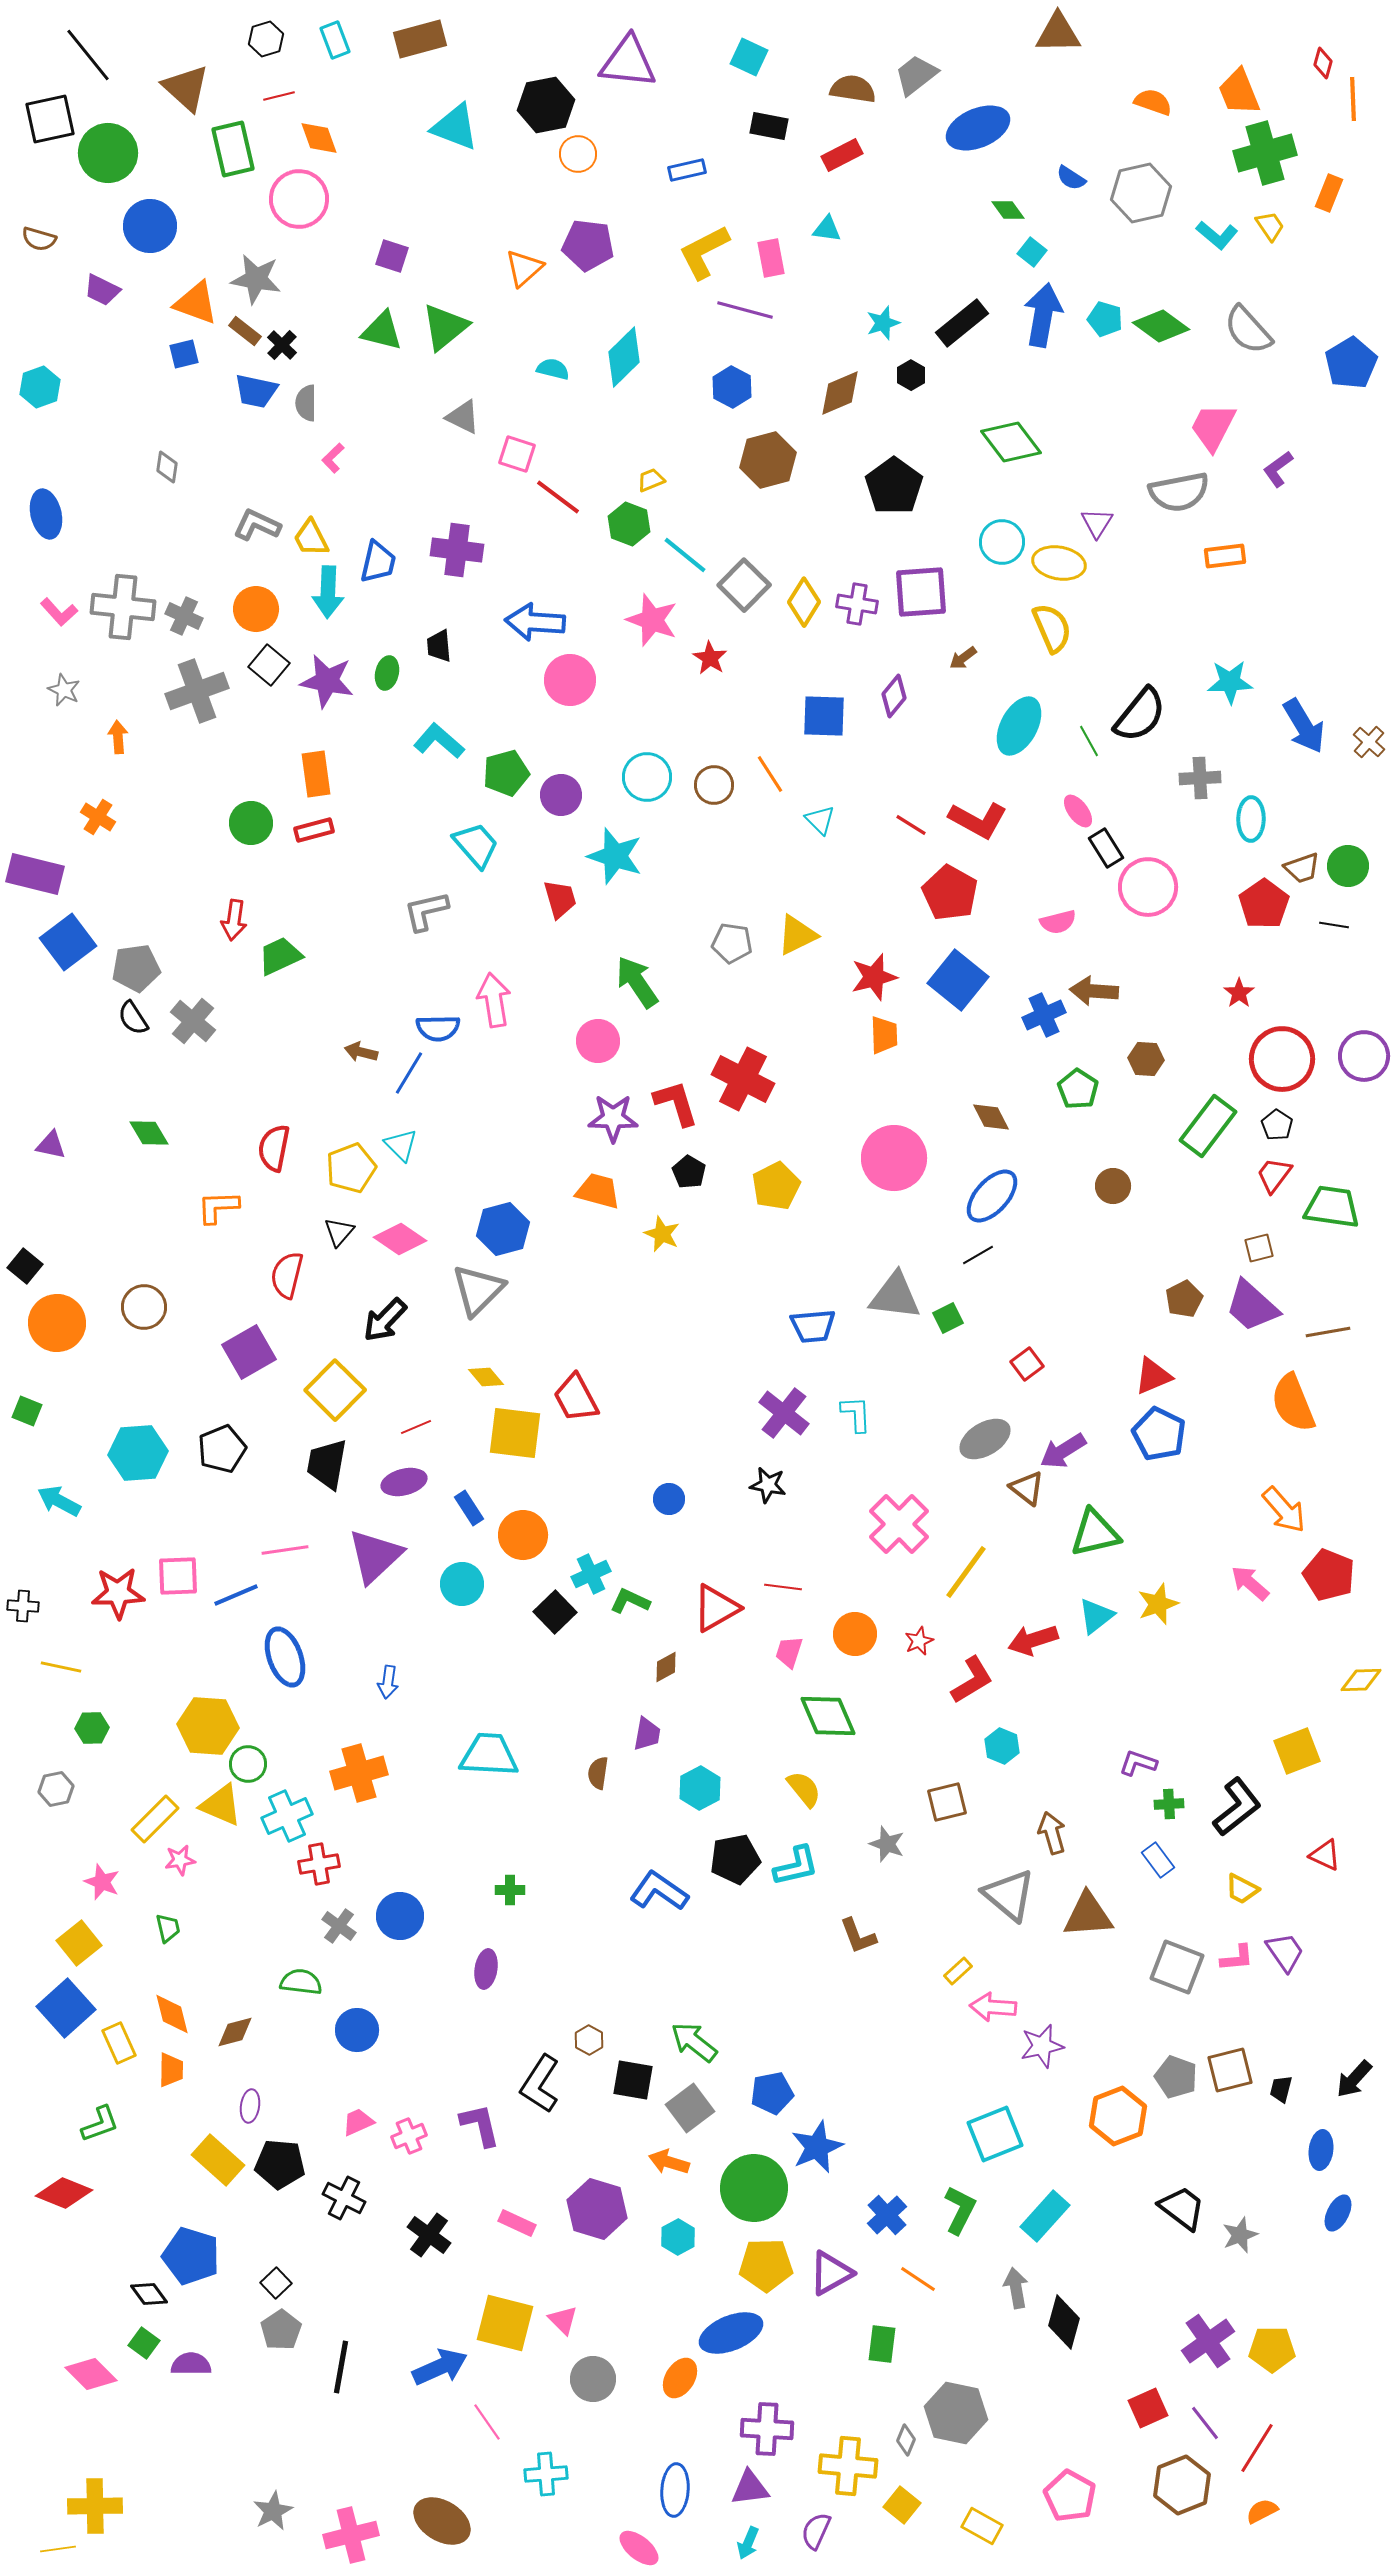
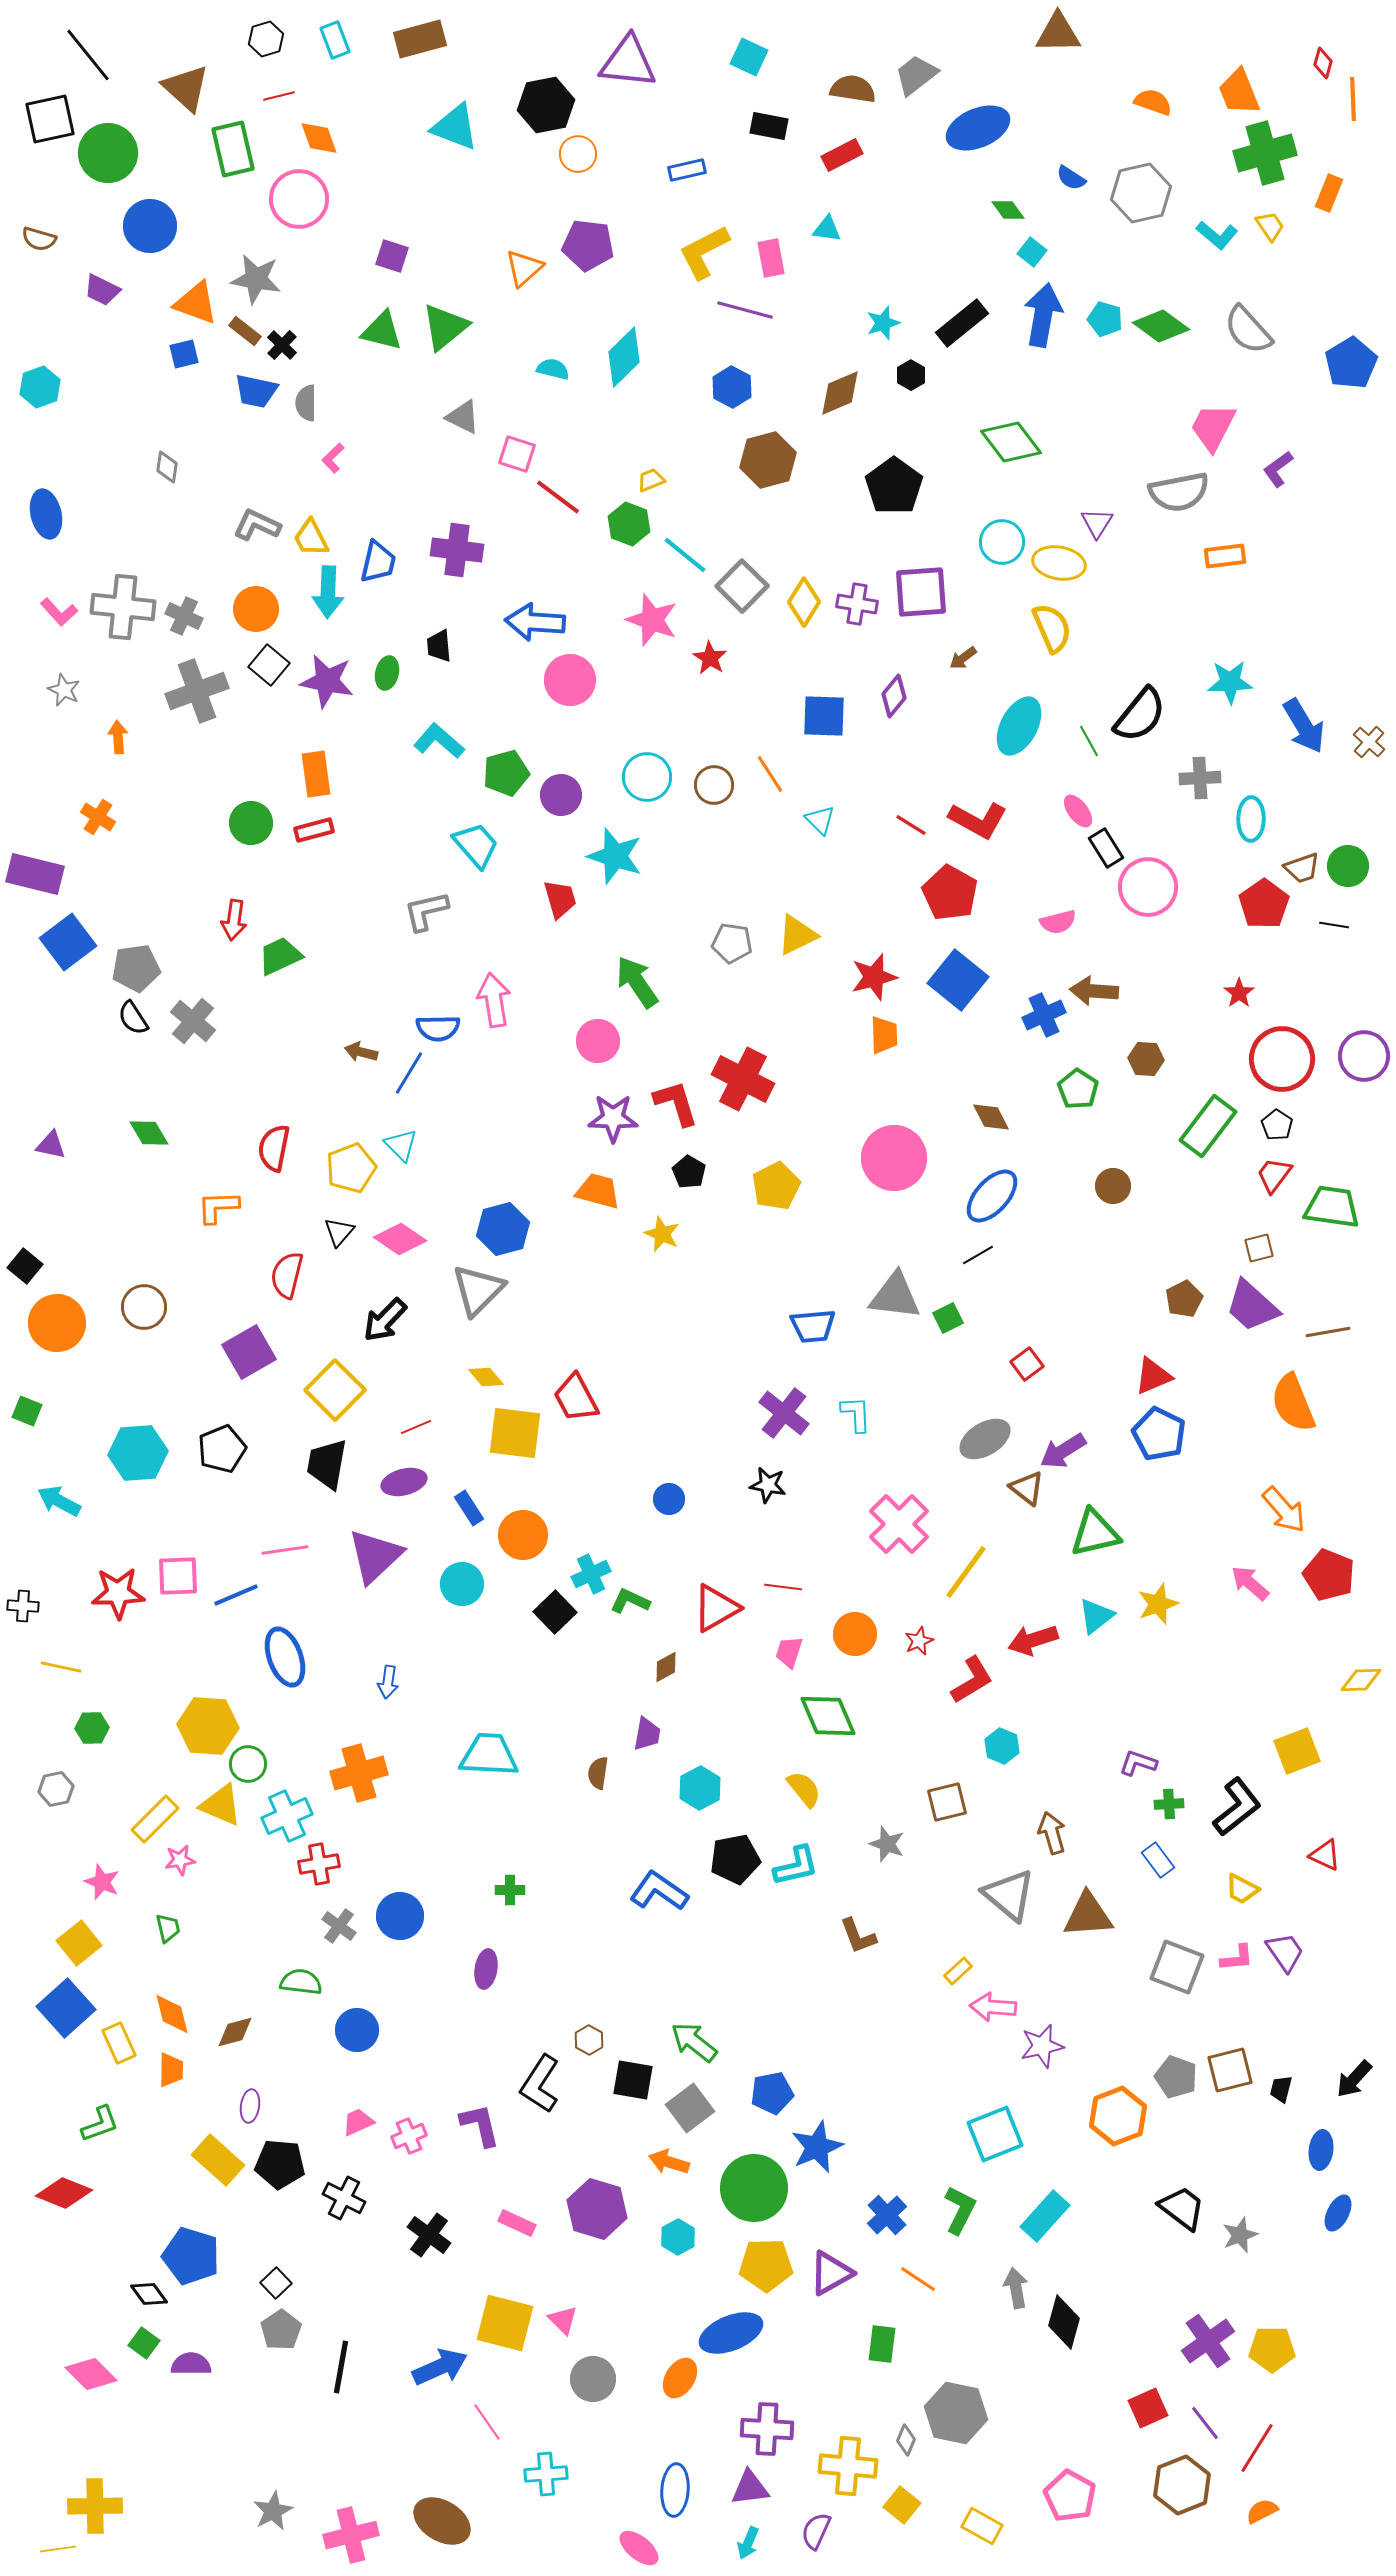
gray square at (744, 585): moved 2 px left, 1 px down
